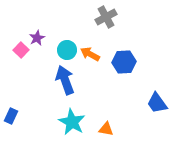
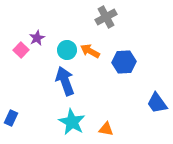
orange arrow: moved 3 px up
blue arrow: moved 1 px down
blue rectangle: moved 2 px down
